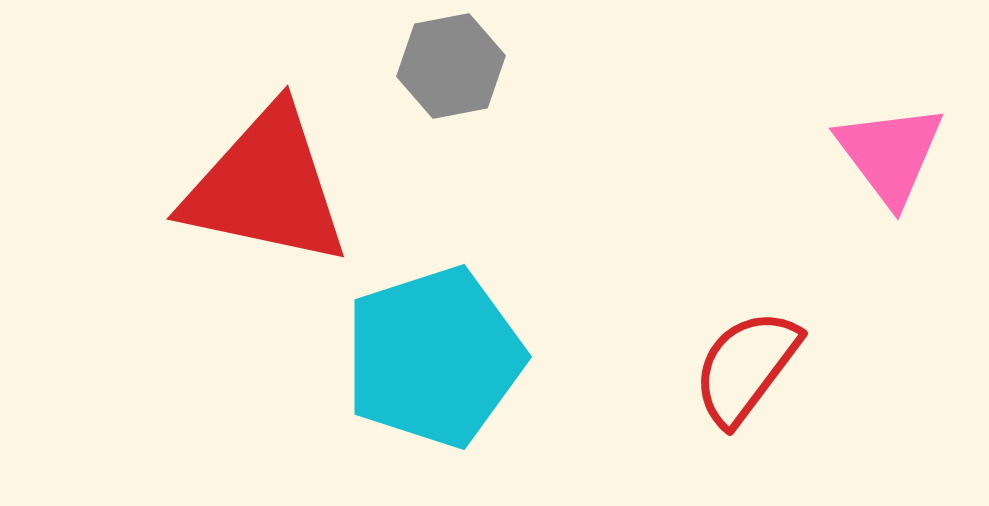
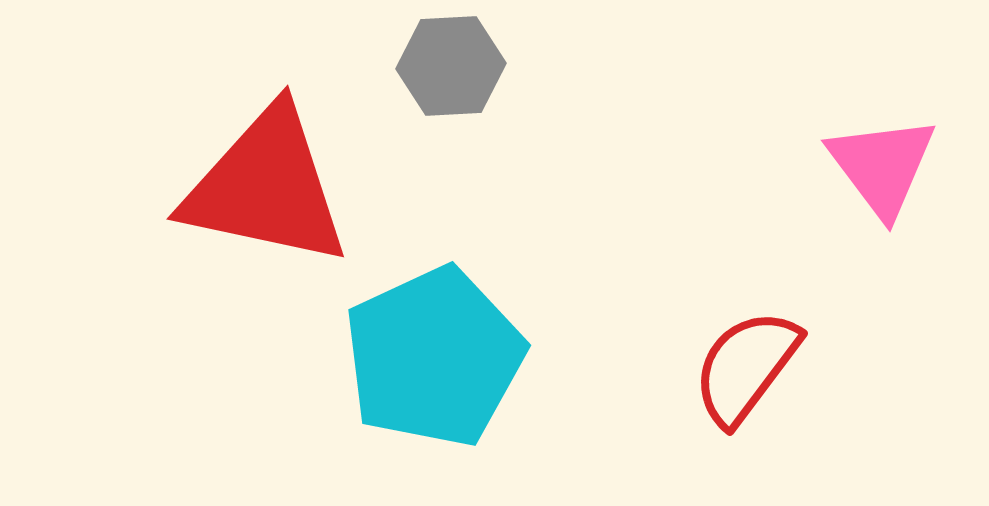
gray hexagon: rotated 8 degrees clockwise
pink triangle: moved 8 px left, 12 px down
cyan pentagon: rotated 7 degrees counterclockwise
